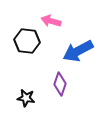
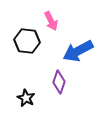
pink arrow: rotated 132 degrees counterclockwise
purple diamond: moved 1 px left, 2 px up
black star: rotated 18 degrees clockwise
